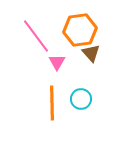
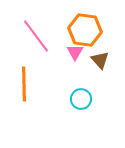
orange hexagon: moved 5 px right; rotated 16 degrees clockwise
brown triangle: moved 9 px right, 7 px down
pink triangle: moved 18 px right, 10 px up
orange line: moved 28 px left, 19 px up
